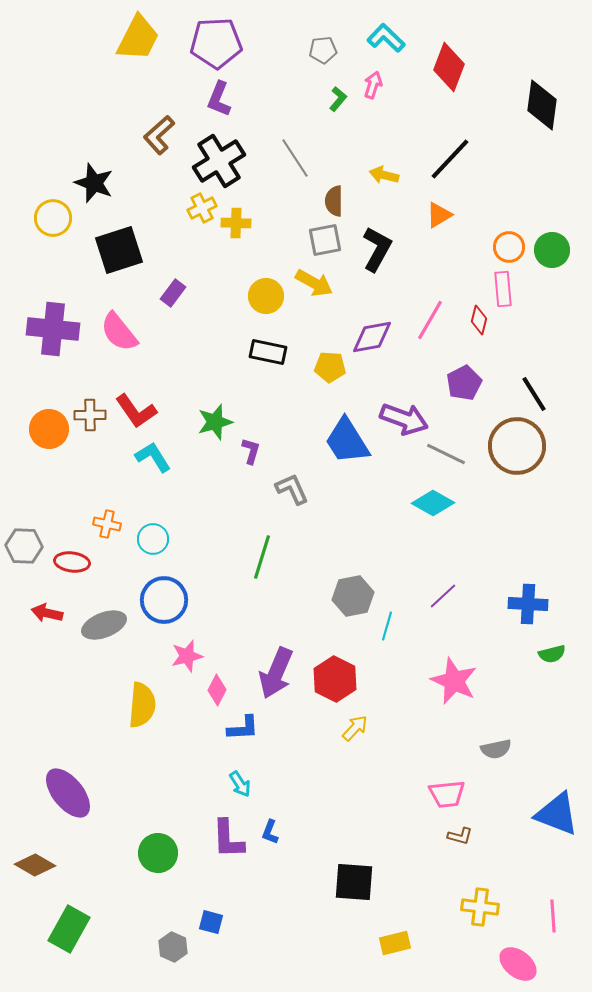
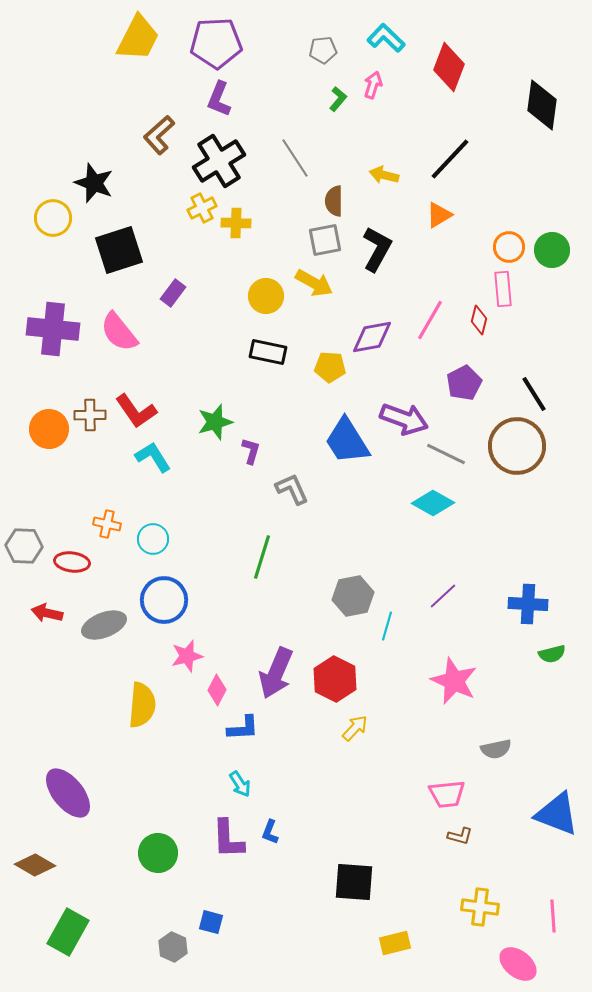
green rectangle at (69, 929): moved 1 px left, 3 px down
